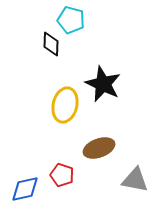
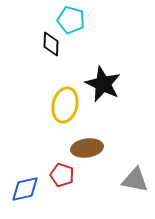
brown ellipse: moved 12 px left; rotated 12 degrees clockwise
